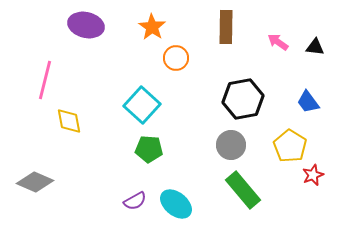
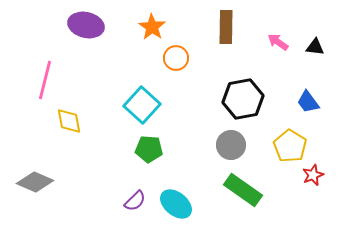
green rectangle: rotated 15 degrees counterclockwise
purple semicircle: rotated 15 degrees counterclockwise
